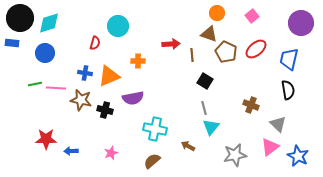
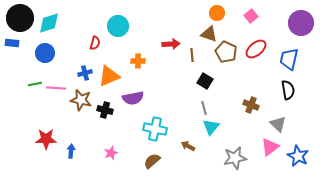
pink square: moved 1 px left
blue cross: rotated 24 degrees counterclockwise
blue arrow: rotated 96 degrees clockwise
gray star: moved 3 px down
